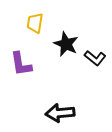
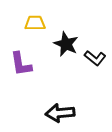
yellow trapezoid: rotated 80 degrees clockwise
